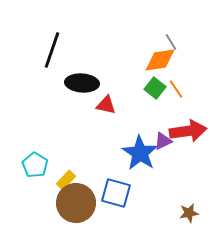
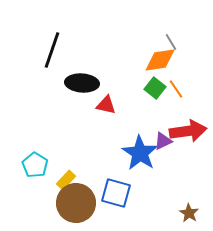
brown star: rotated 30 degrees counterclockwise
